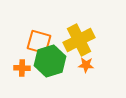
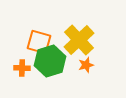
yellow cross: rotated 16 degrees counterclockwise
orange star: rotated 21 degrees counterclockwise
